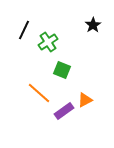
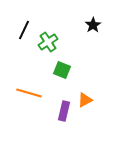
orange line: moved 10 px left; rotated 25 degrees counterclockwise
purple rectangle: rotated 42 degrees counterclockwise
